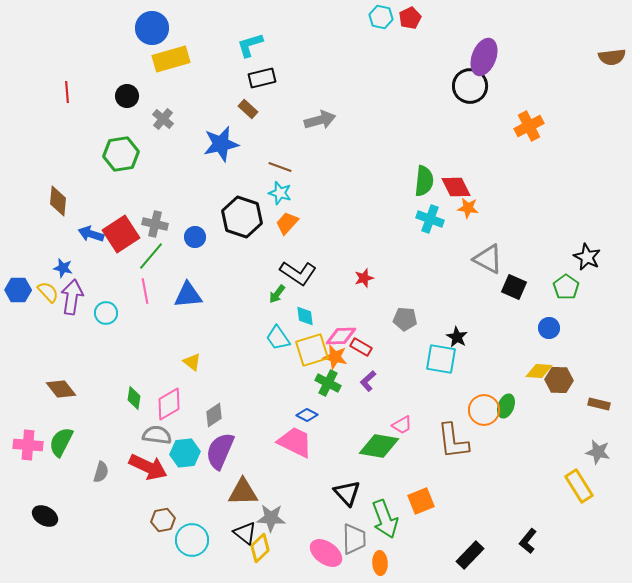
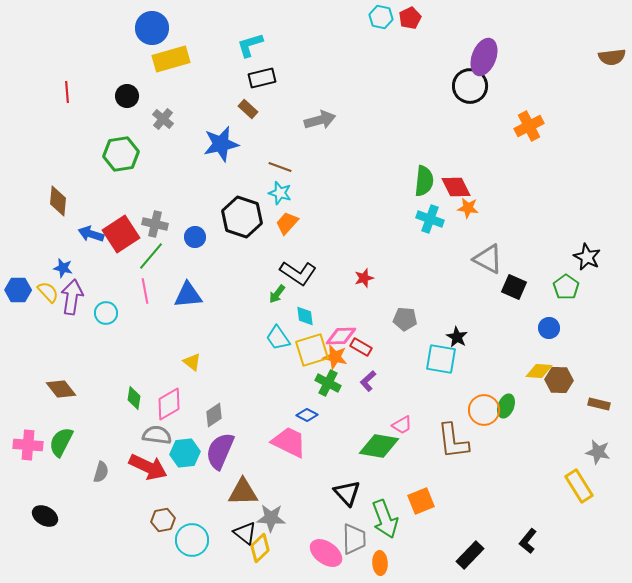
pink trapezoid at (295, 442): moved 6 px left
